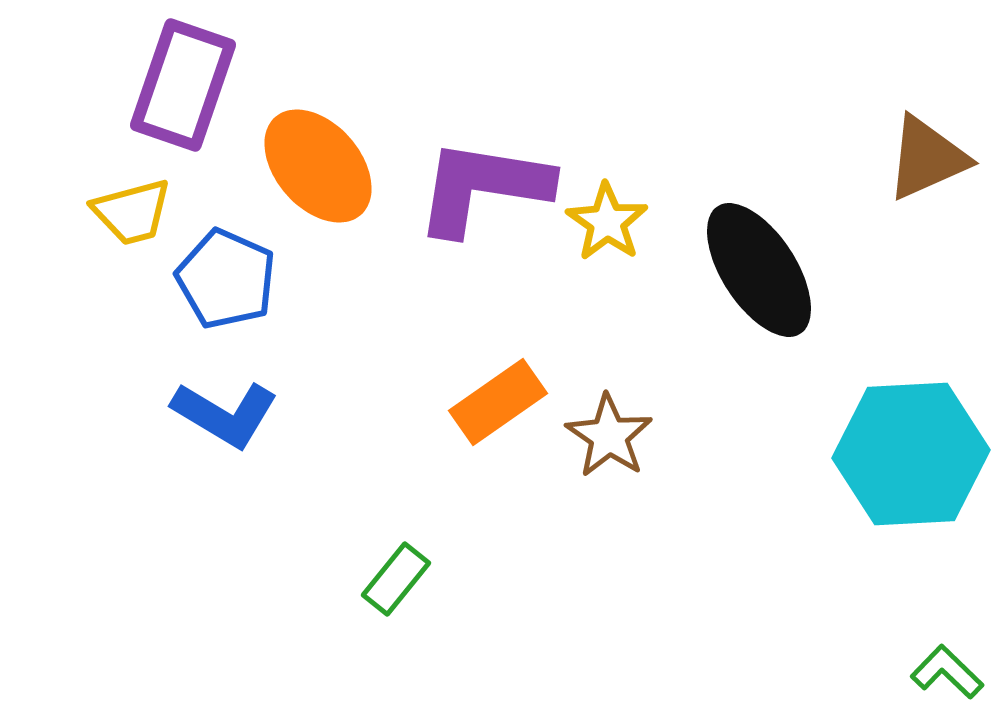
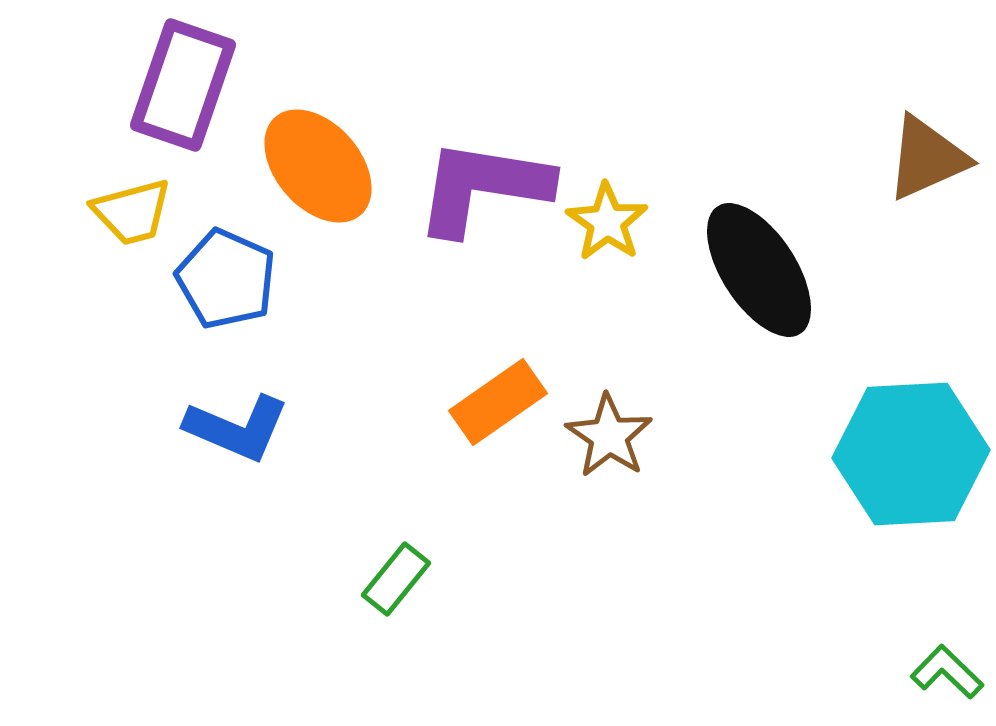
blue L-shape: moved 12 px right, 14 px down; rotated 8 degrees counterclockwise
